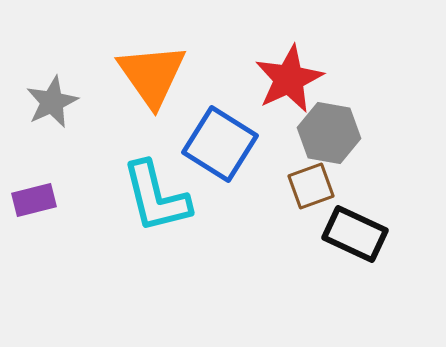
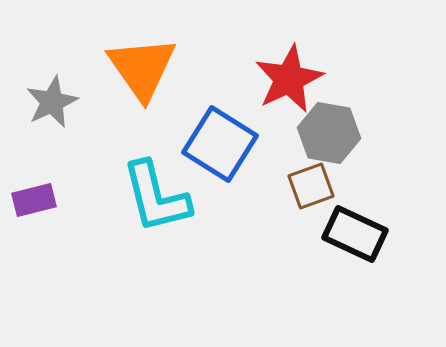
orange triangle: moved 10 px left, 7 px up
